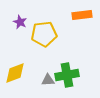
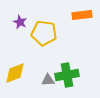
yellow pentagon: moved 1 px up; rotated 15 degrees clockwise
